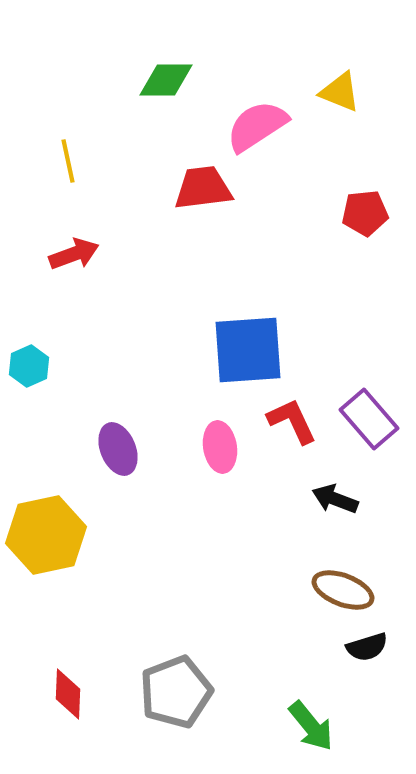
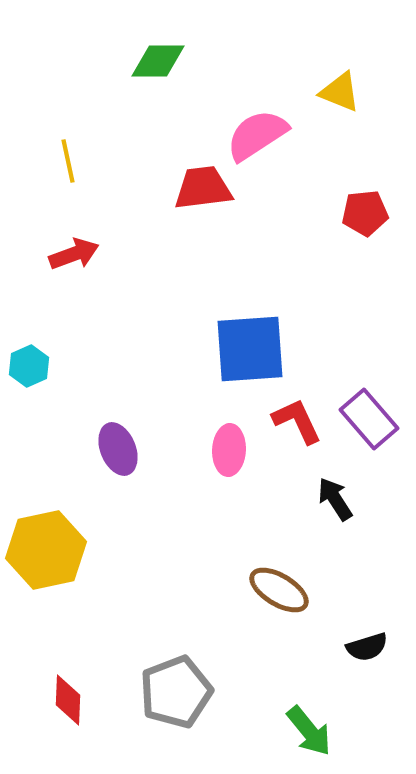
green diamond: moved 8 px left, 19 px up
pink semicircle: moved 9 px down
blue square: moved 2 px right, 1 px up
red L-shape: moved 5 px right
pink ellipse: moved 9 px right, 3 px down; rotated 12 degrees clockwise
black arrow: rotated 36 degrees clockwise
yellow hexagon: moved 15 px down
brown ellipse: moved 64 px left; rotated 10 degrees clockwise
red diamond: moved 6 px down
green arrow: moved 2 px left, 5 px down
